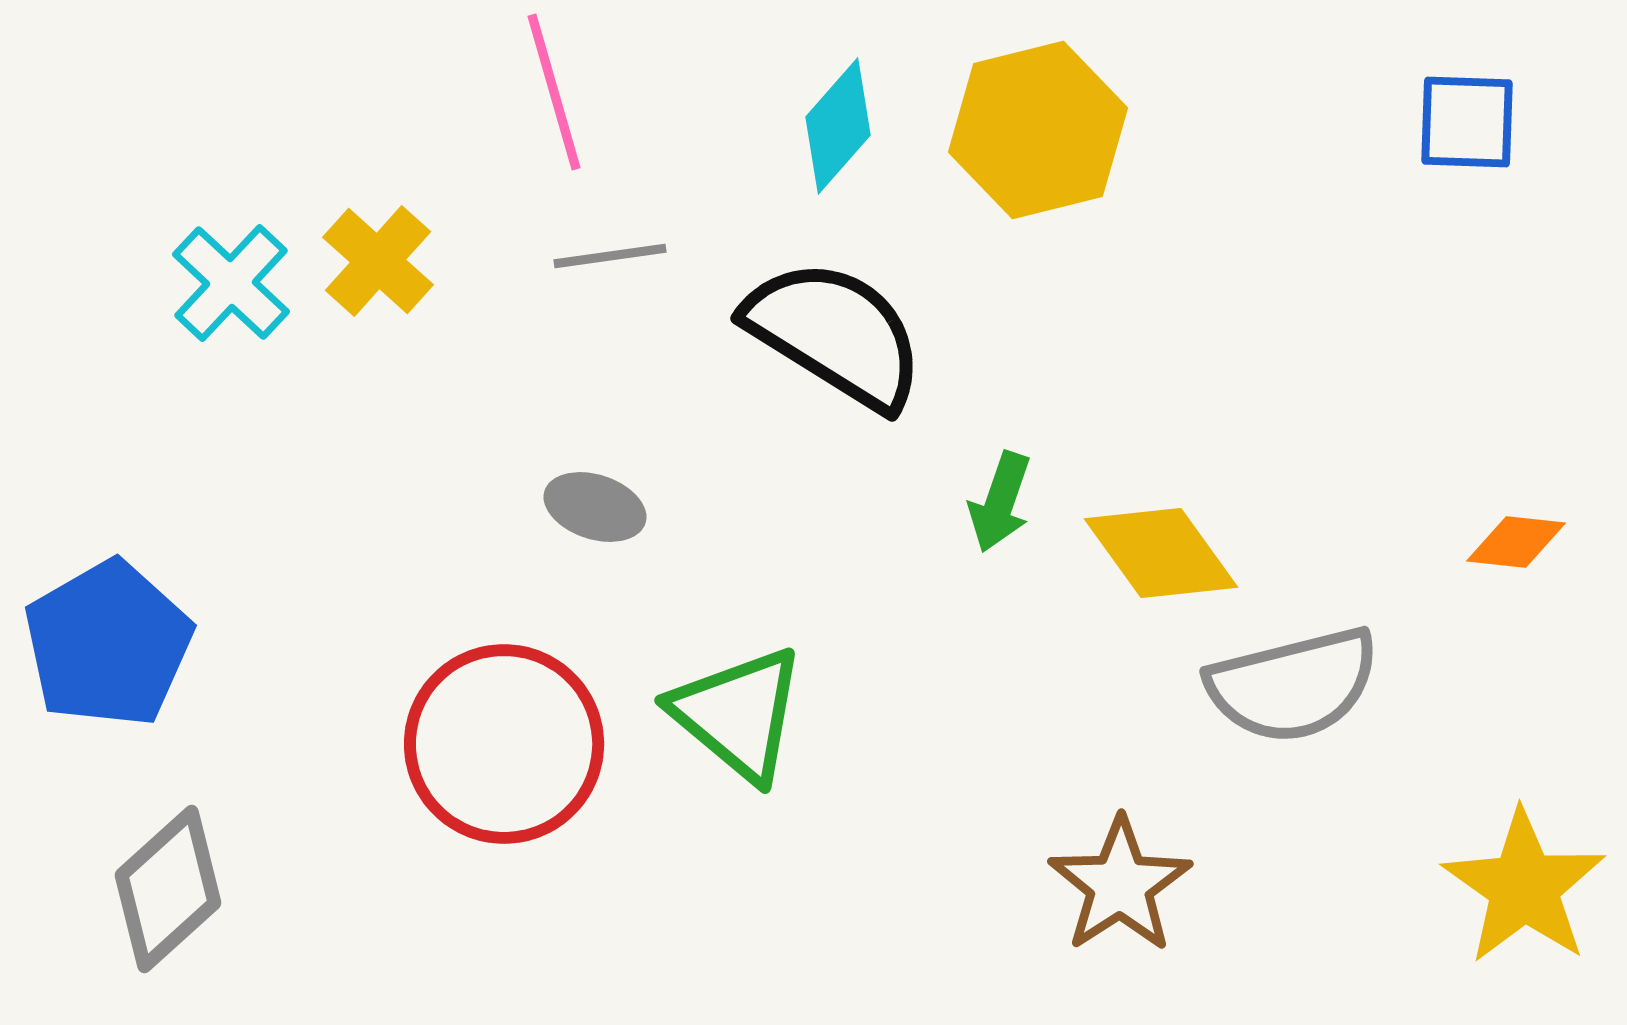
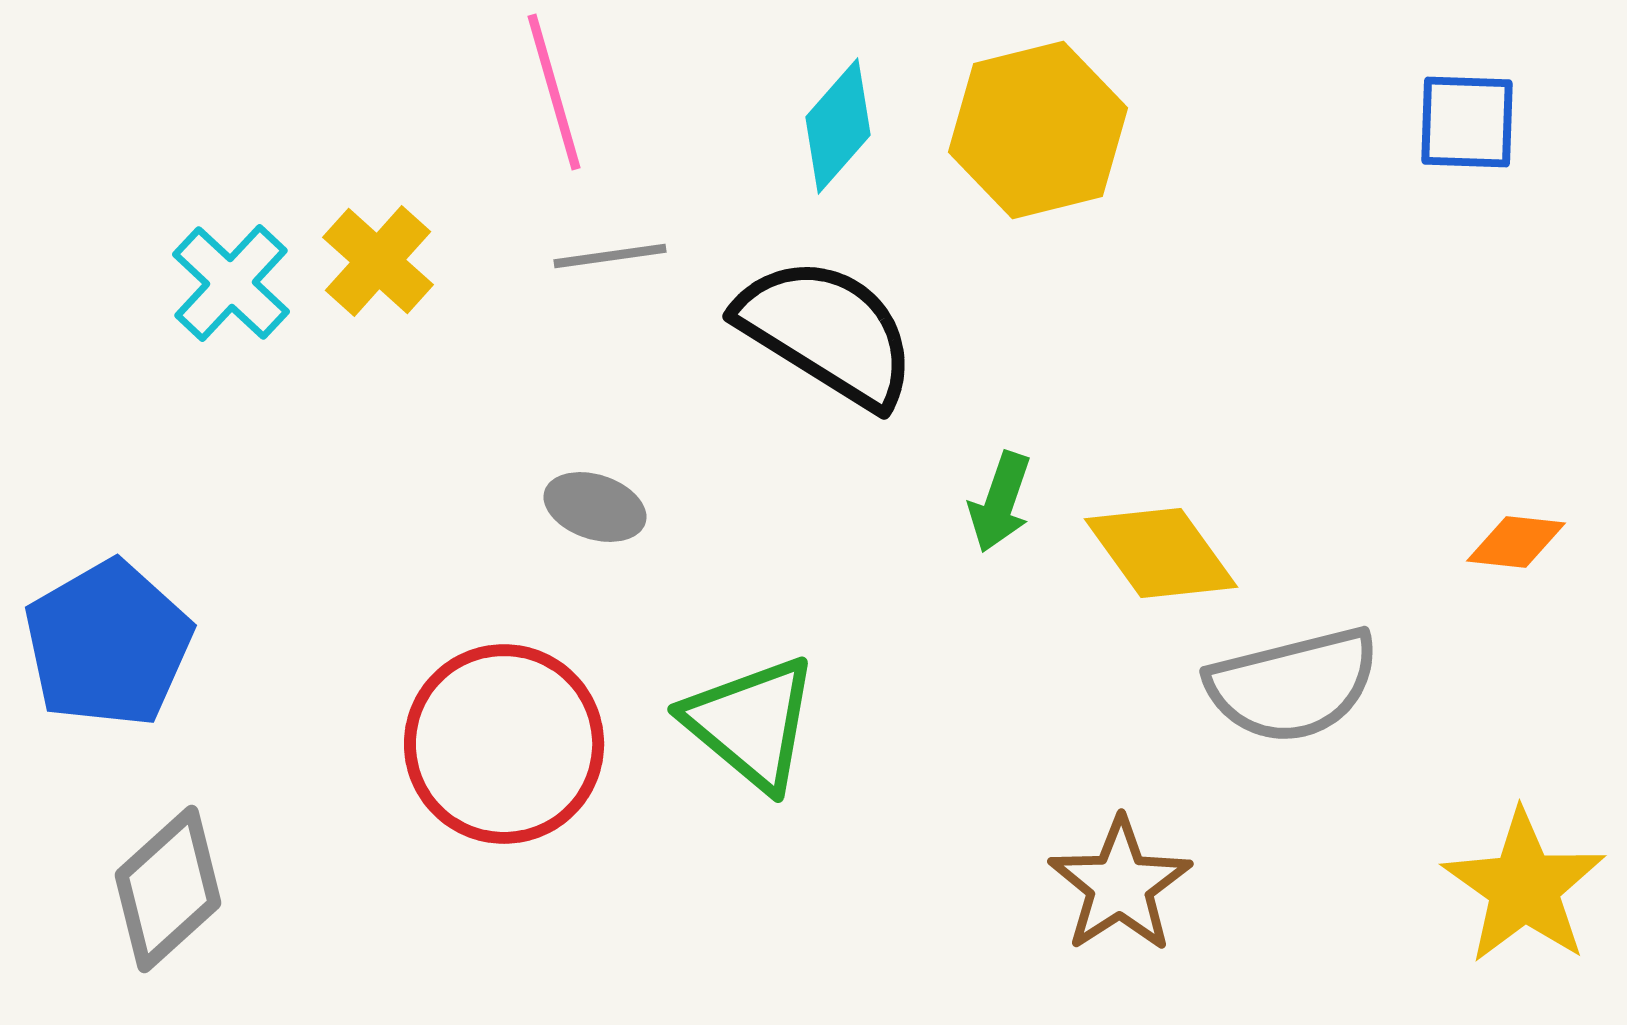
black semicircle: moved 8 px left, 2 px up
green triangle: moved 13 px right, 9 px down
